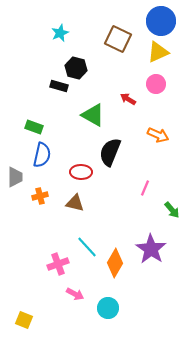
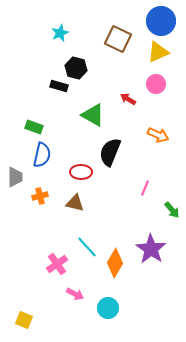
pink cross: moved 1 px left; rotated 15 degrees counterclockwise
